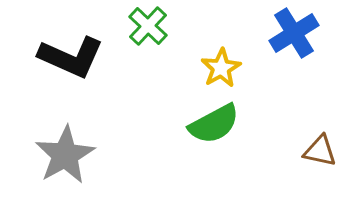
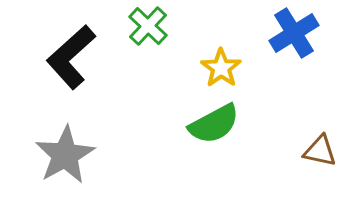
black L-shape: rotated 114 degrees clockwise
yellow star: rotated 6 degrees counterclockwise
